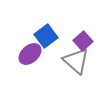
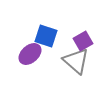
blue square: rotated 35 degrees counterclockwise
purple square: rotated 12 degrees clockwise
